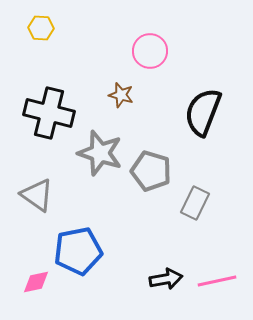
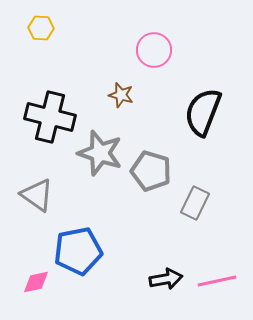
pink circle: moved 4 px right, 1 px up
black cross: moved 1 px right, 4 px down
